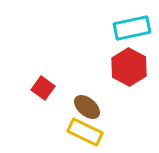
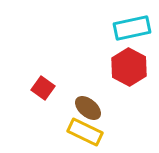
brown ellipse: moved 1 px right, 1 px down
